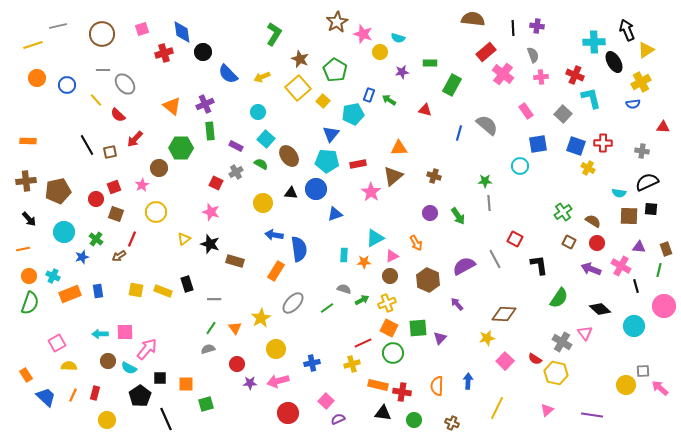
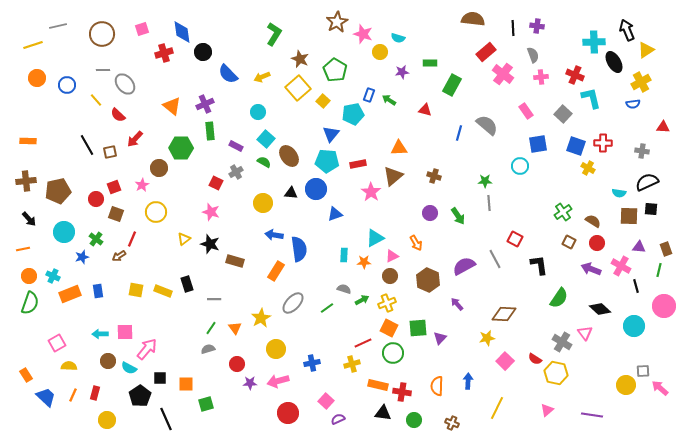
green semicircle at (261, 164): moved 3 px right, 2 px up
